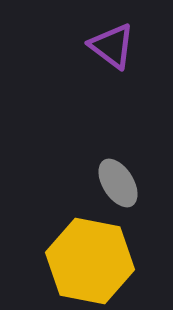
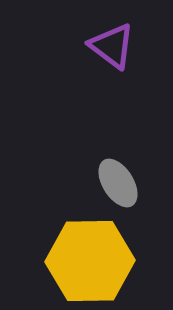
yellow hexagon: rotated 12 degrees counterclockwise
